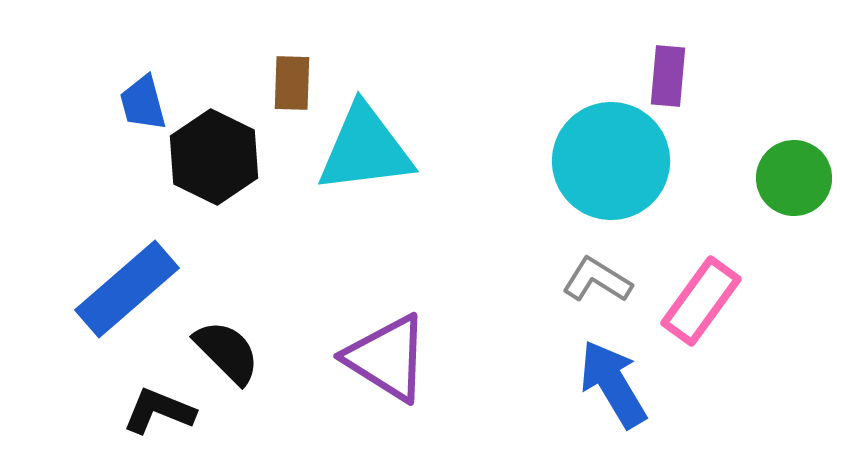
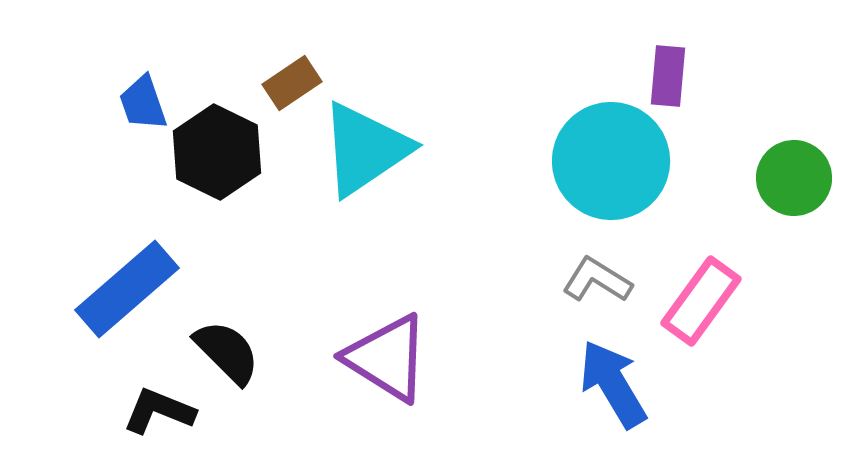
brown rectangle: rotated 54 degrees clockwise
blue trapezoid: rotated 4 degrees counterclockwise
cyan triangle: rotated 27 degrees counterclockwise
black hexagon: moved 3 px right, 5 px up
